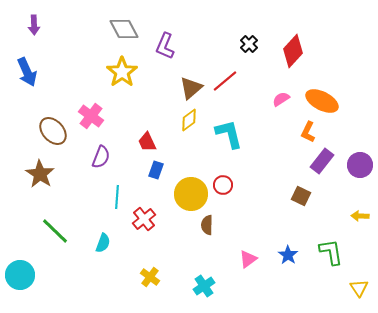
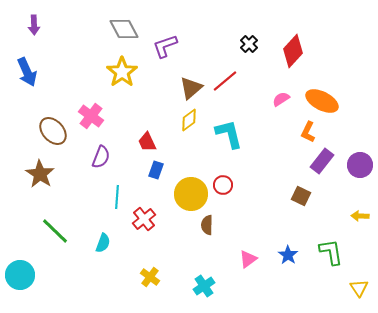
purple L-shape: rotated 48 degrees clockwise
